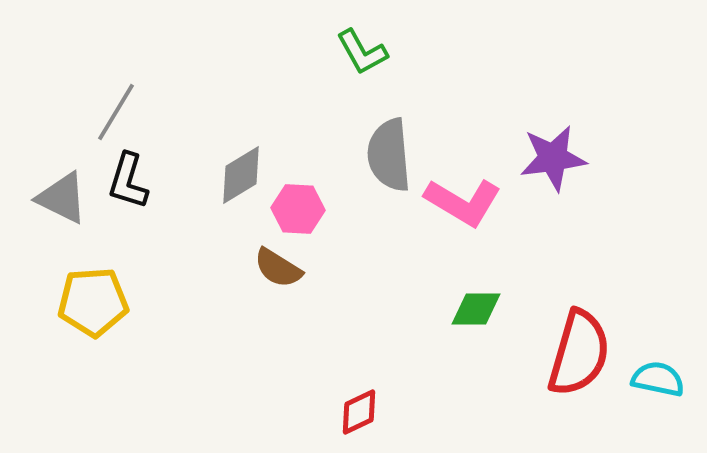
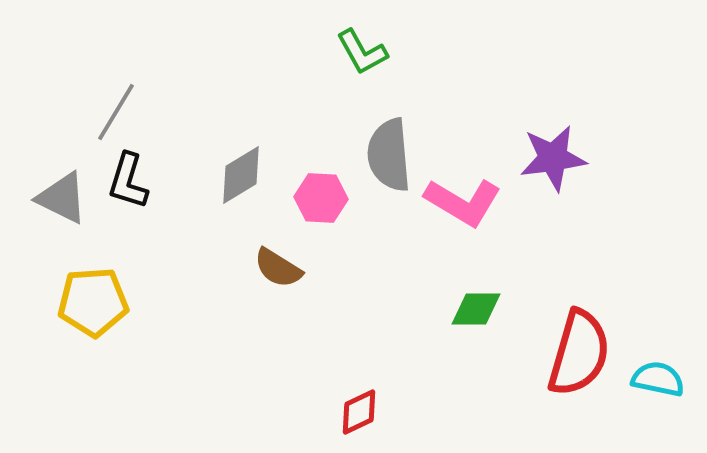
pink hexagon: moved 23 px right, 11 px up
